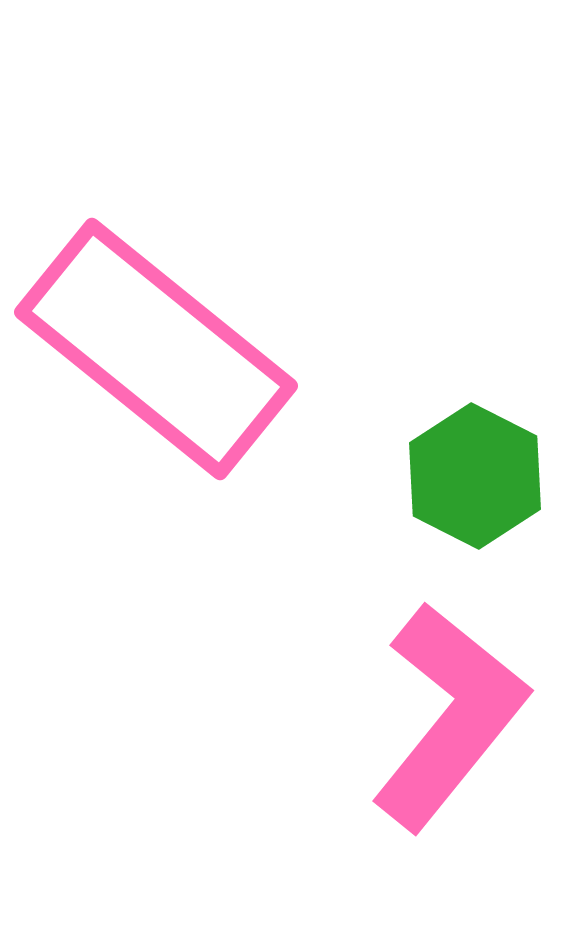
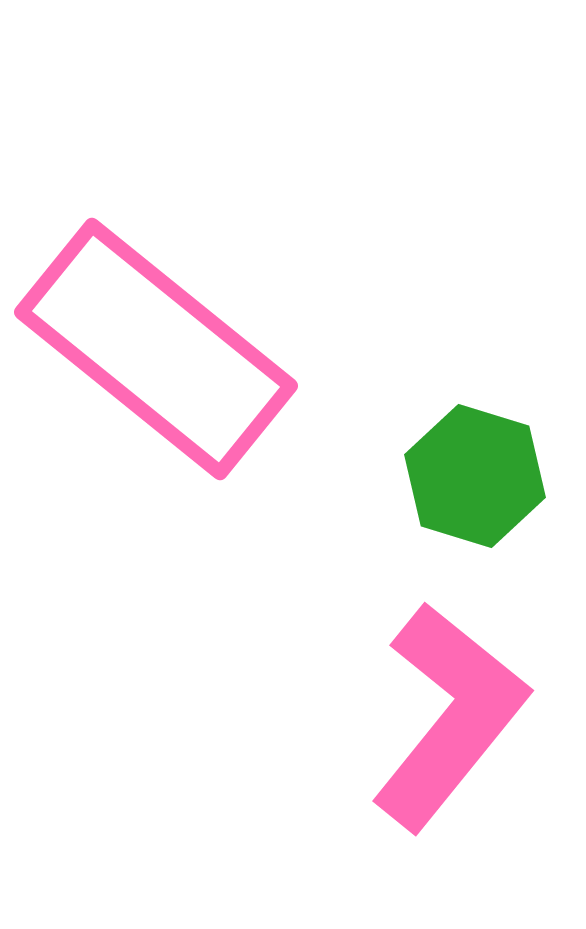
green hexagon: rotated 10 degrees counterclockwise
